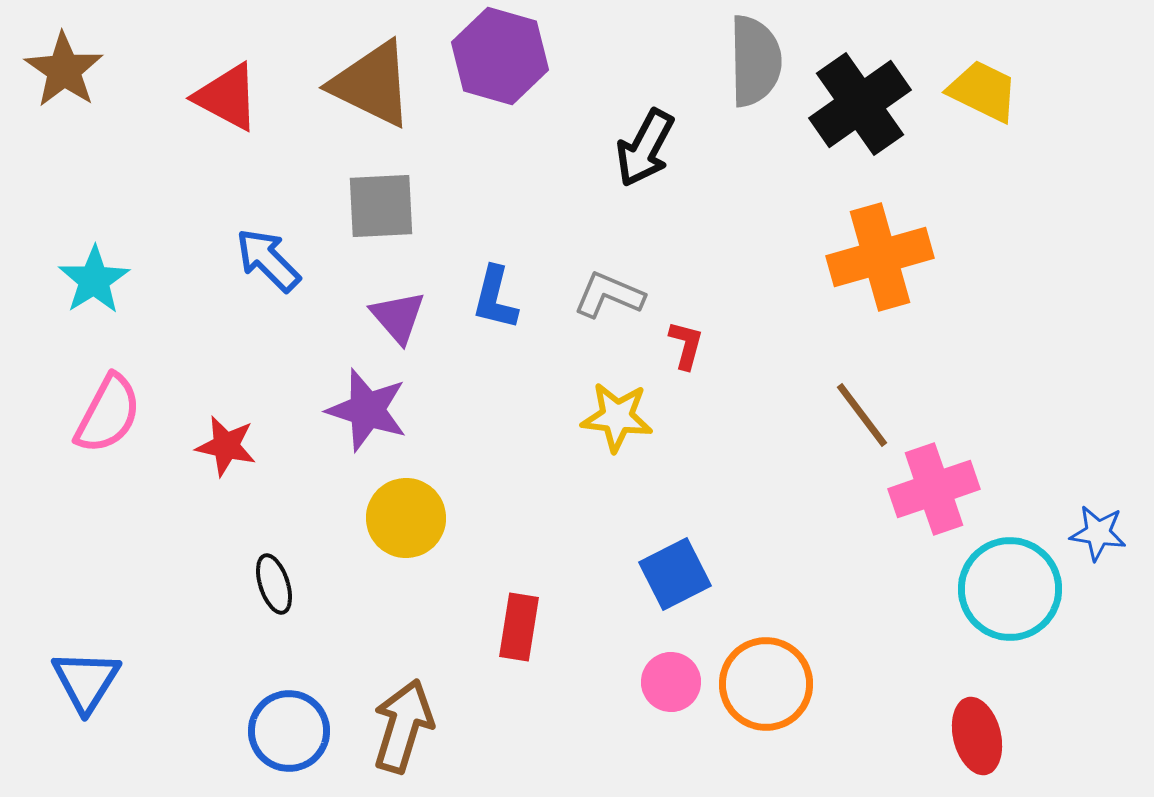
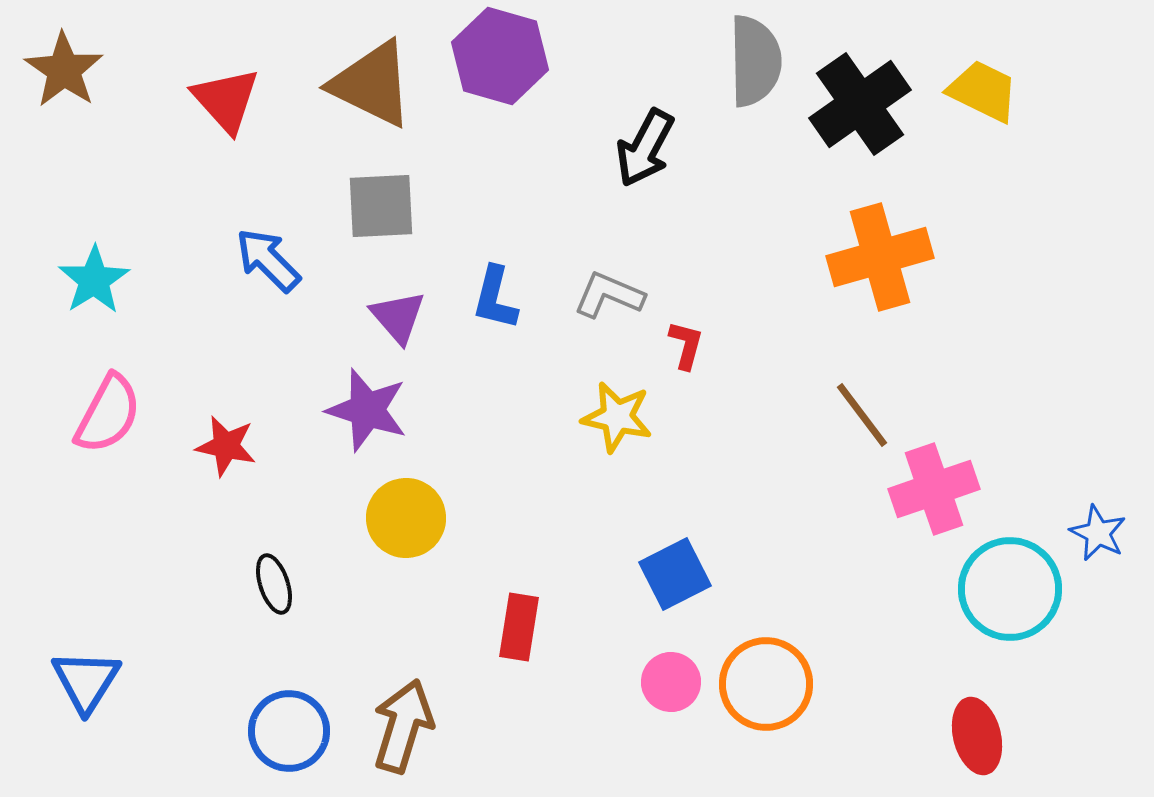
red triangle: moved 1 px left, 3 px down; rotated 20 degrees clockwise
yellow star: rotated 6 degrees clockwise
blue star: rotated 18 degrees clockwise
